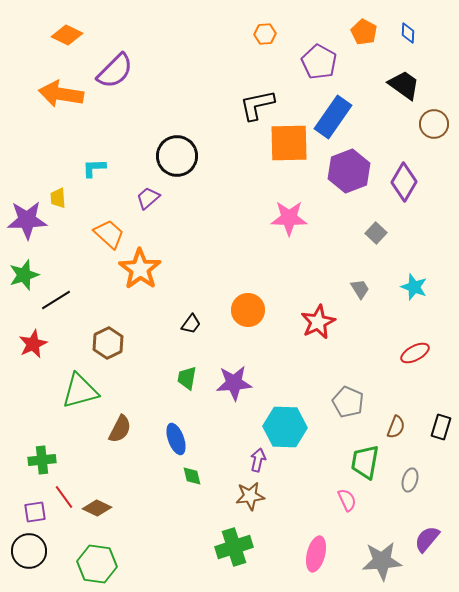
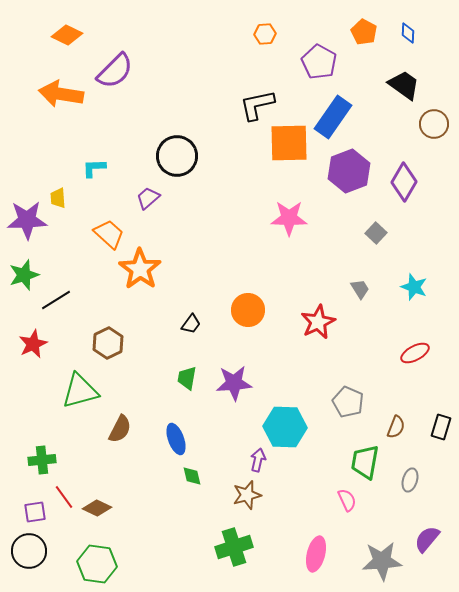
brown star at (250, 496): moved 3 px left, 1 px up; rotated 8 degrees counterclockwise
